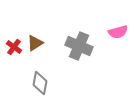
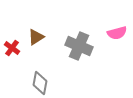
pink semicircle: moved 1 px left, 1 px down
brown triangle: moved 1 px right, 6 px up
red cross: moved 2 px left, 1 px down
